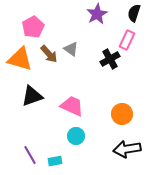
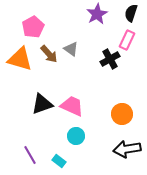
black semicircle: moved 3 px left
black triangle: moved 10 px right, 8 px down
cyan rectangle: moved 4 px right; rotated 48 degrees clockwise
